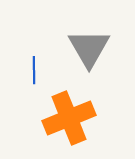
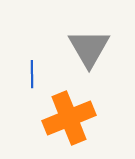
blue line: moved 2 px left, 4 px down
